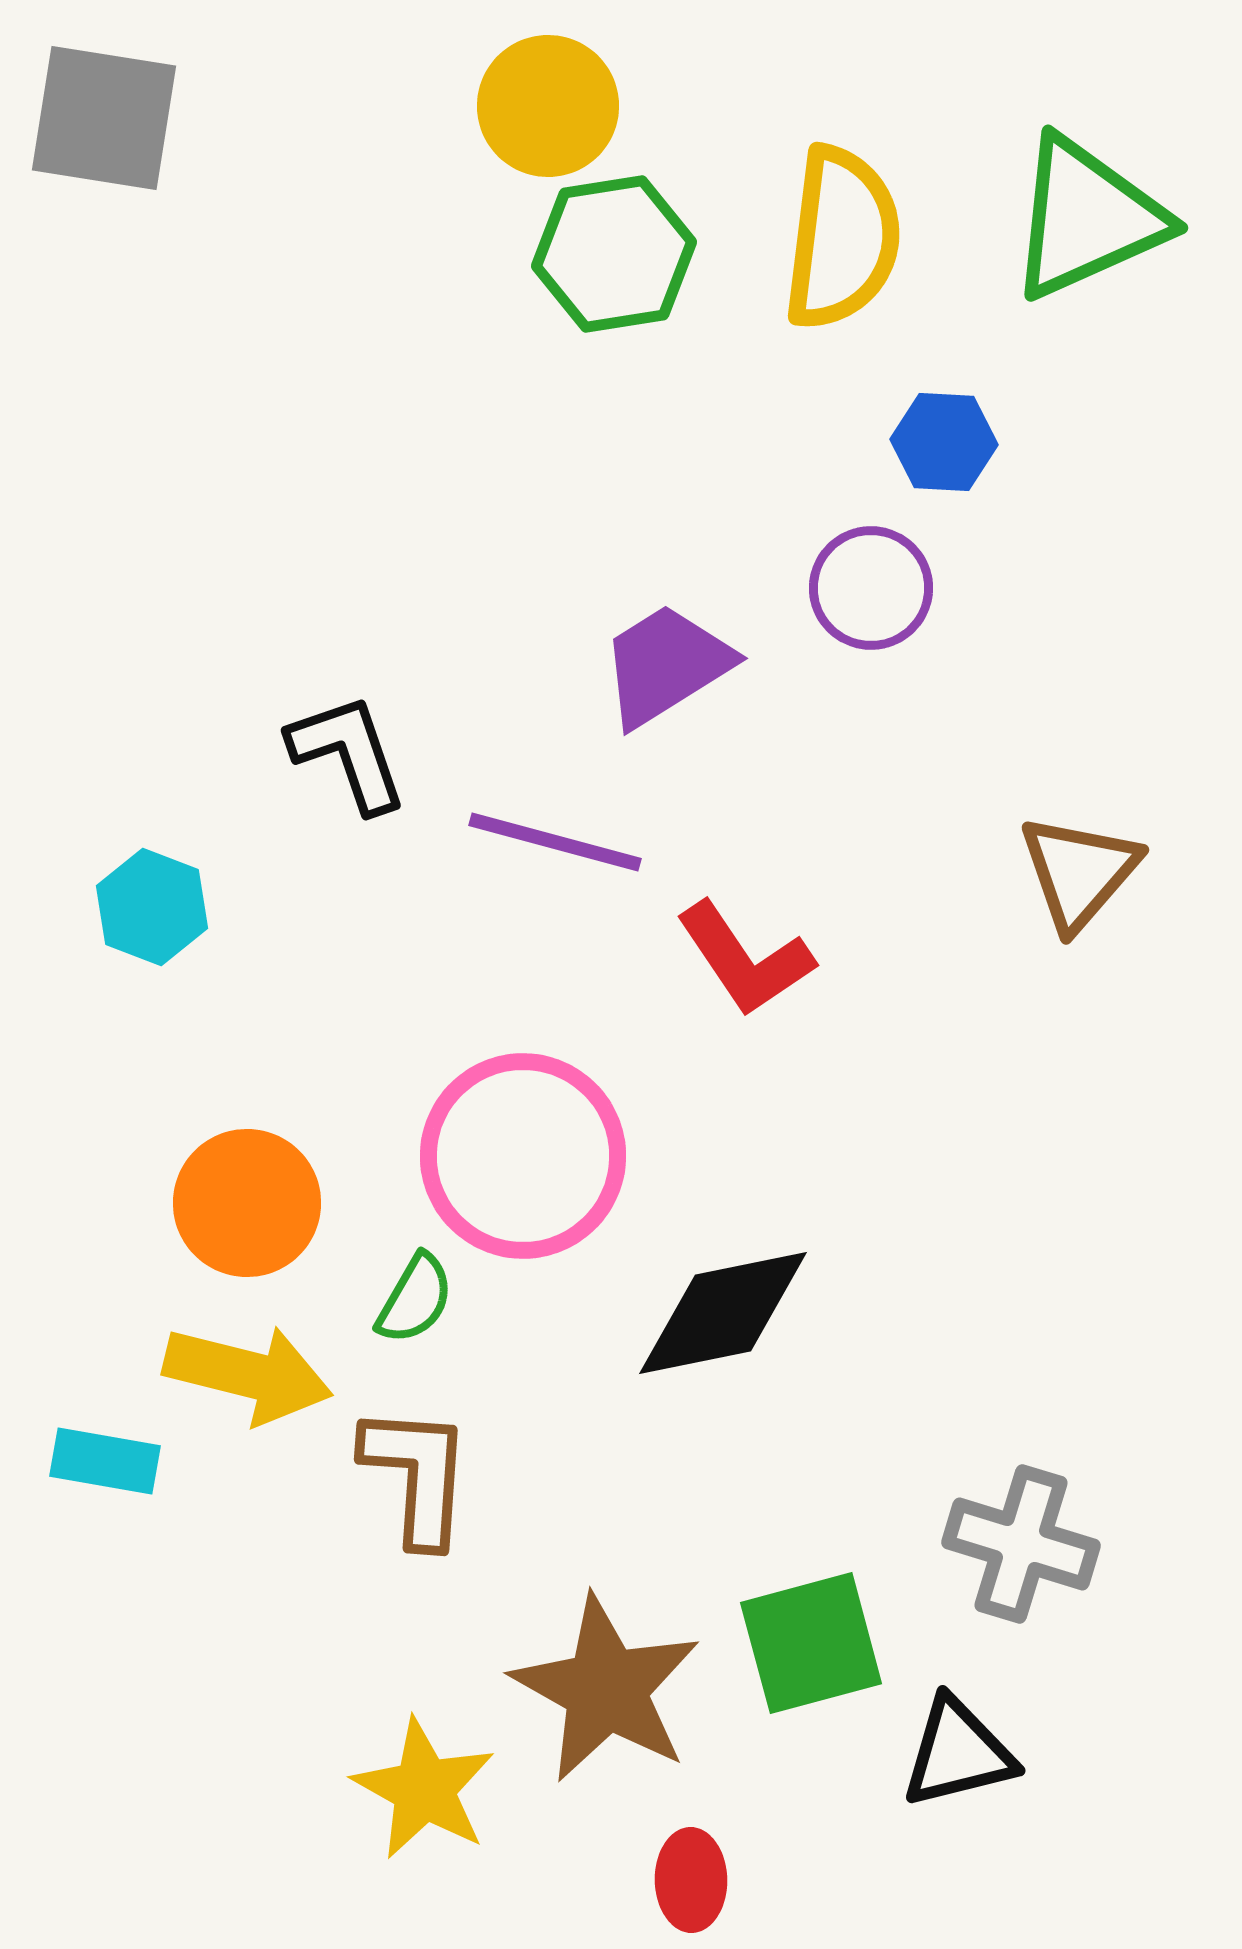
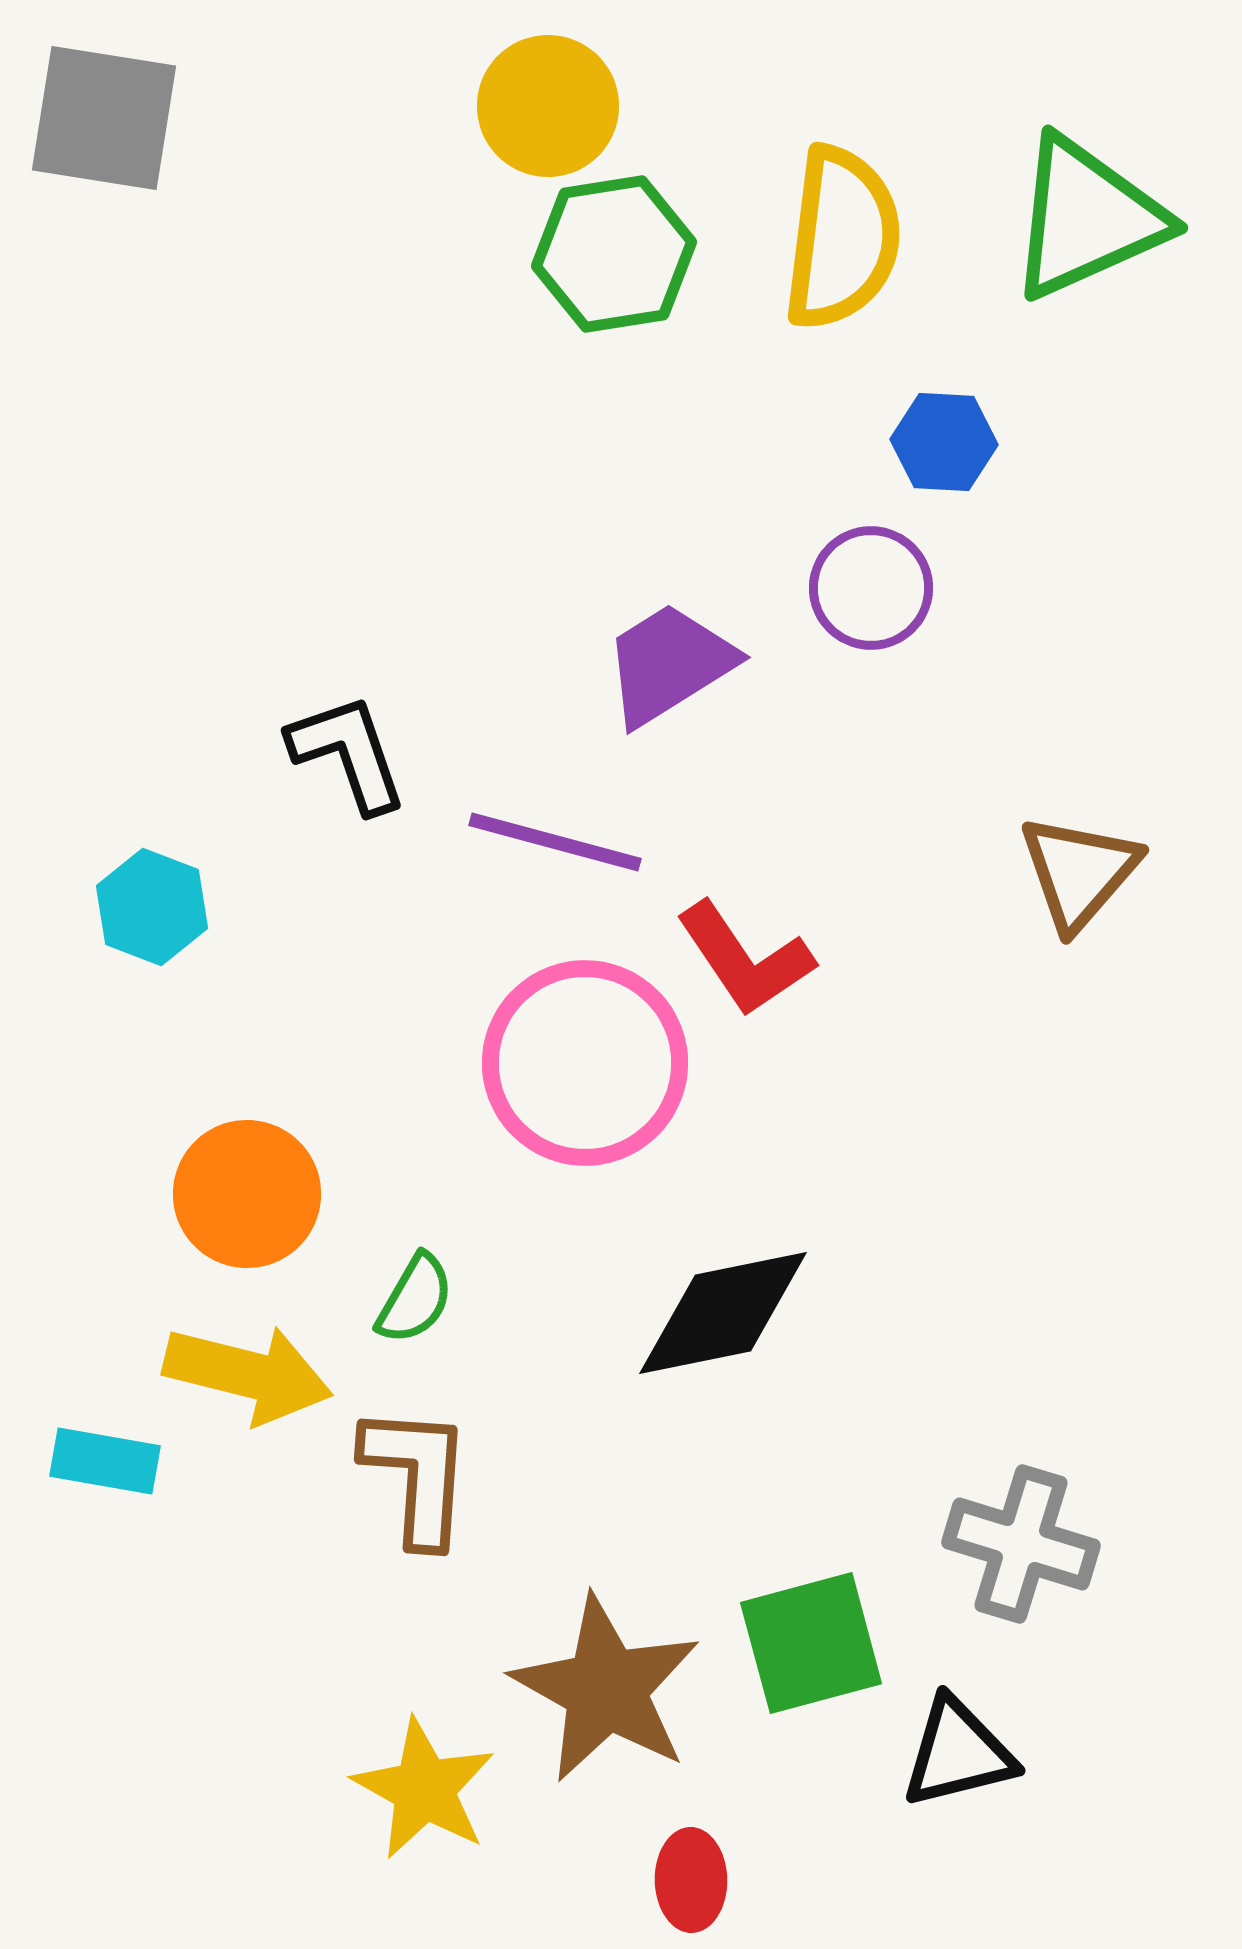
purple trapezoid: moved 3 px right, 1 px up
pink circle: moved 62 px right, 93 px up
orange circle: moved 9 px up
